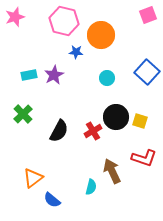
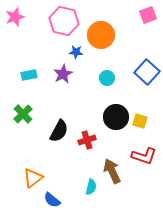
purple star: moved 9 px right, 1 px up
red cross: moved 6 px left, 9 px down; rotated 12 degrees clockwise
red L-shape: moved 2 px up
